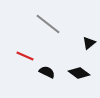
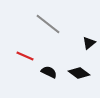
black semicircle: moved 2 px right
